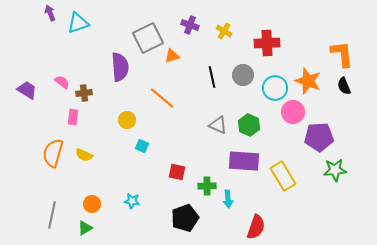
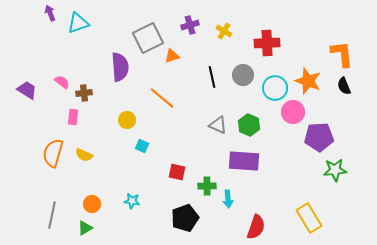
purple cross: rotated 36 degrees counterclockwise
yellow rectangle: moved 26 px right, 42 px down
